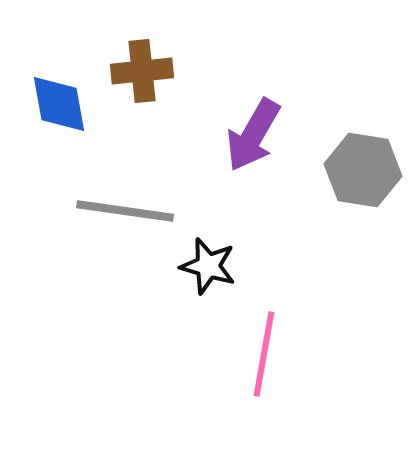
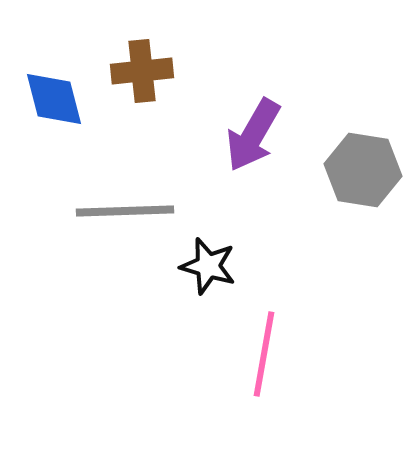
blue diamond: moved 5 px left, 5 px up; rotated 4 degrees counterclockwise
gray line: rotated 10 degrees counterclockwise
